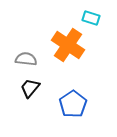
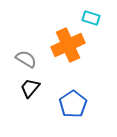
orange cross: rotated 32 degrees clockwise
gray semicircle: rotated 25 degrees clockwise
